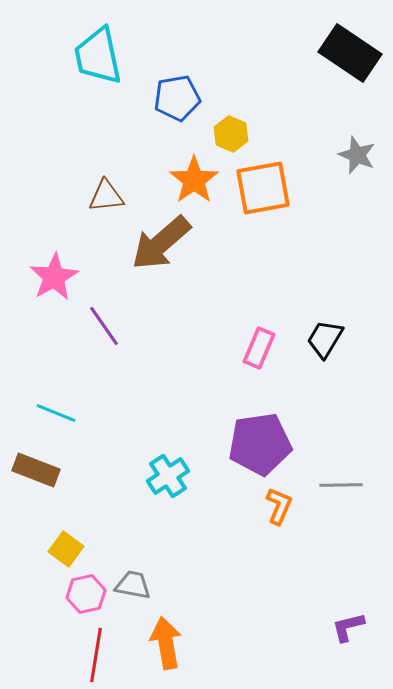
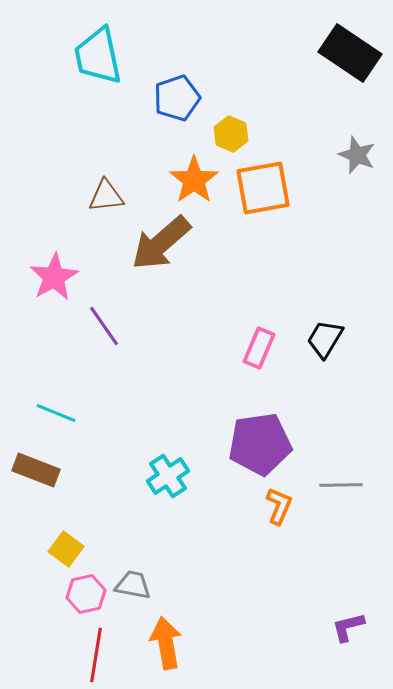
blue pentagon: rotated 9 degrees counterclockwise
